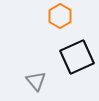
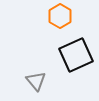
black square: moved 1 px left, 2 px up
